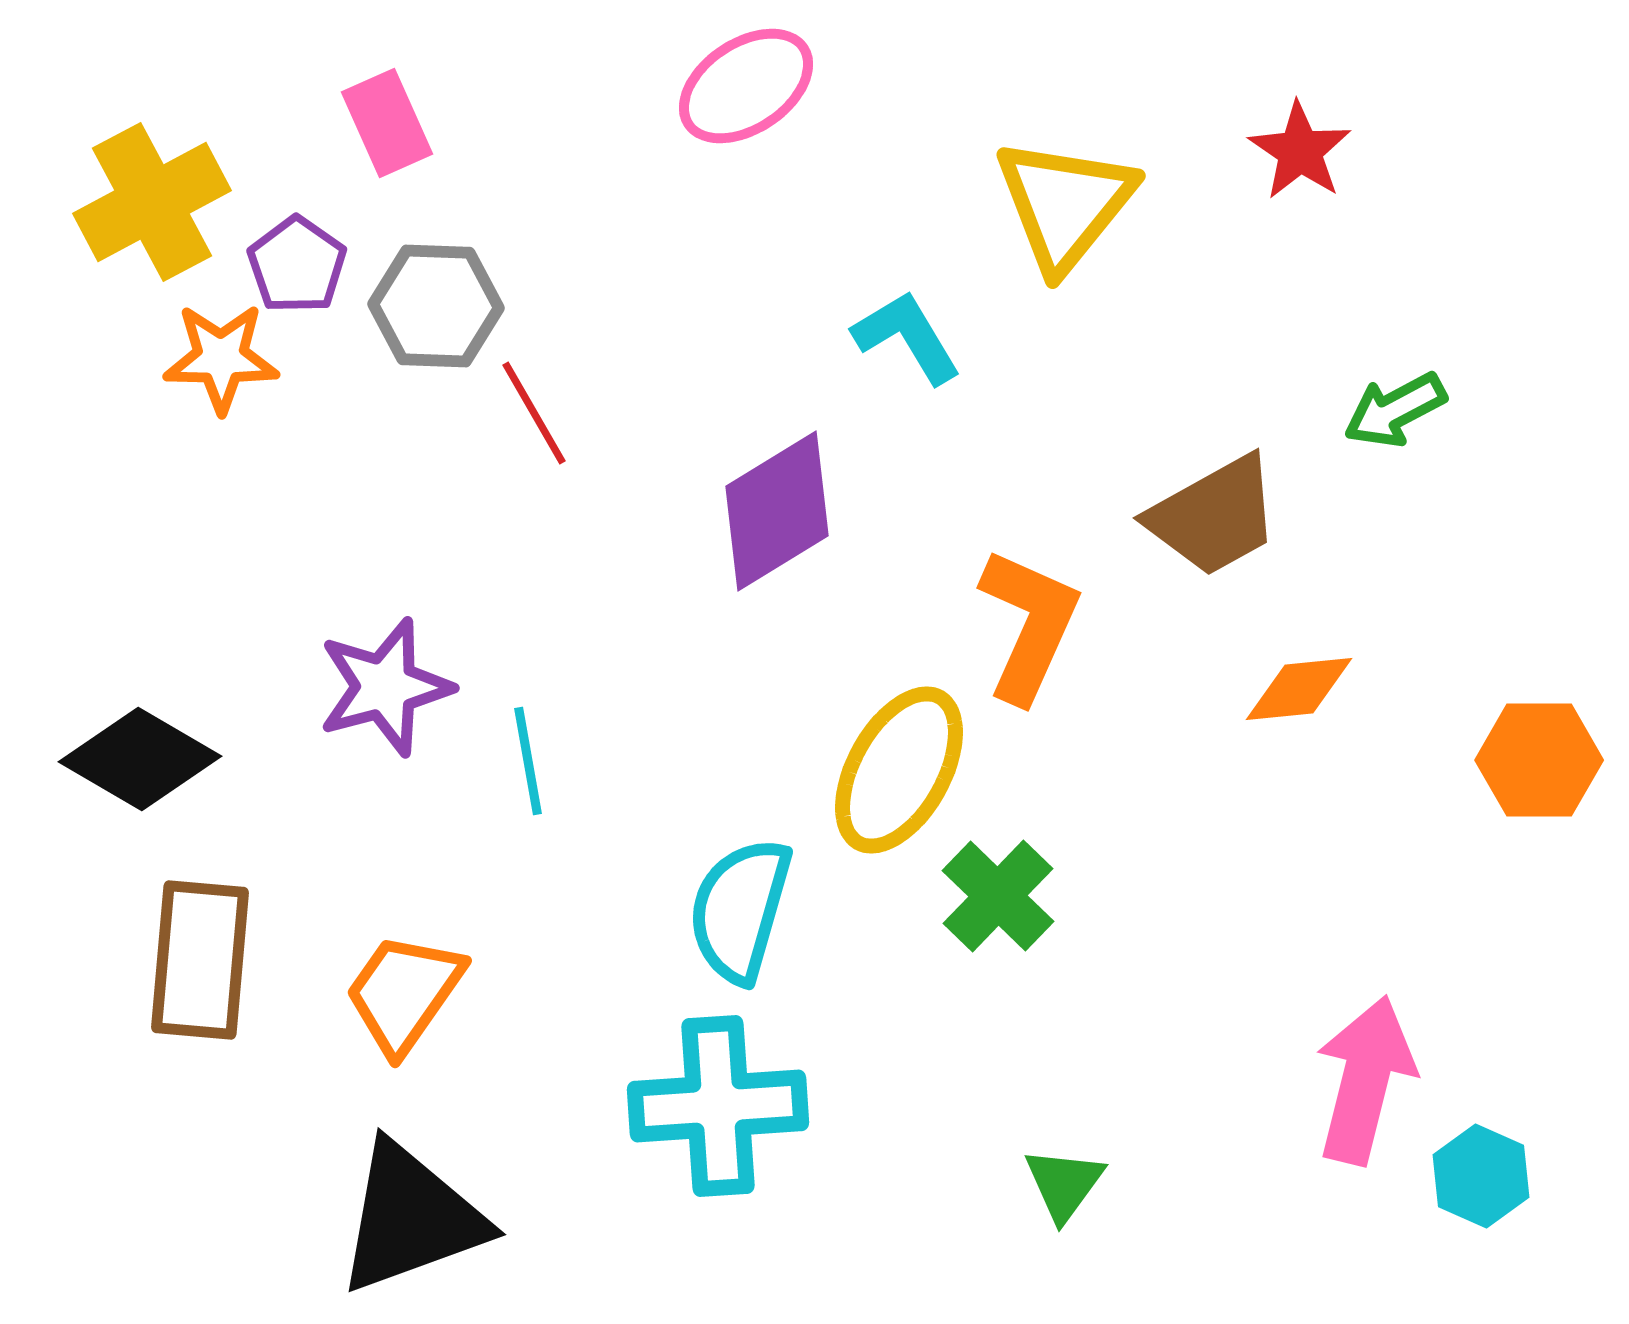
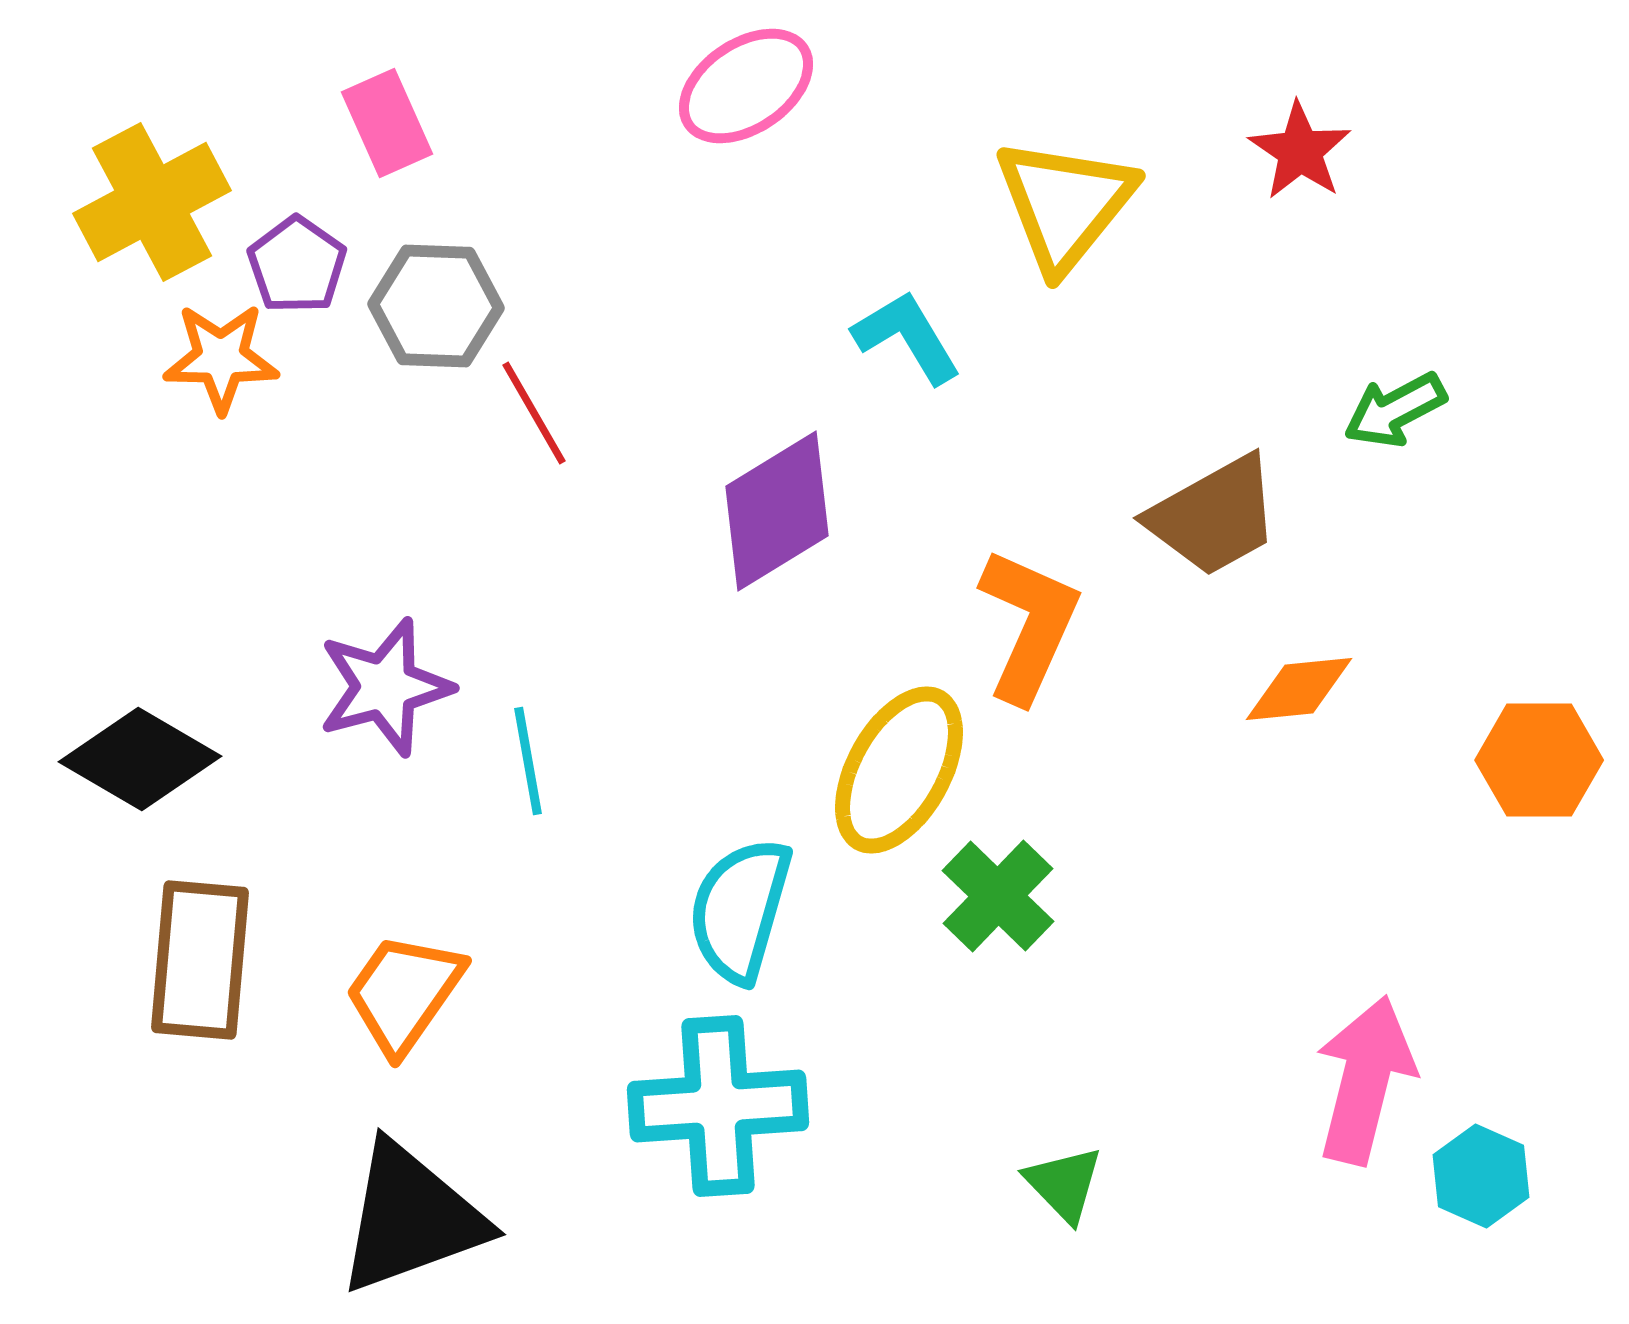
green triangle: rotated 20 degrees counterclockwise
